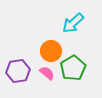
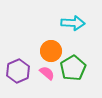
cyan arrow: rotated 135 degrees counterclockwise
purple hexagon: rotated 15 degrees counterclockwise
